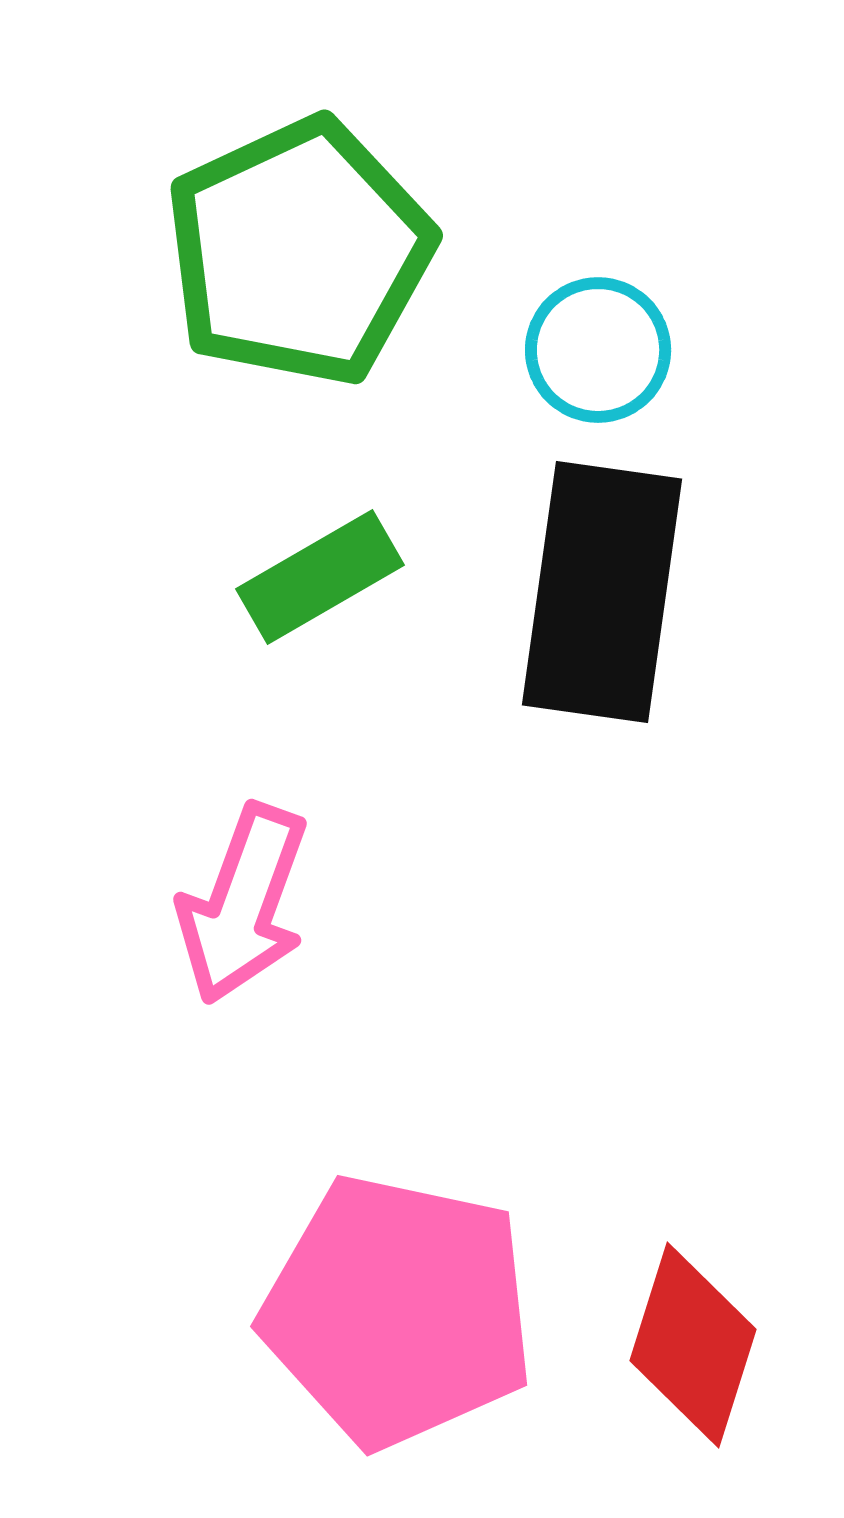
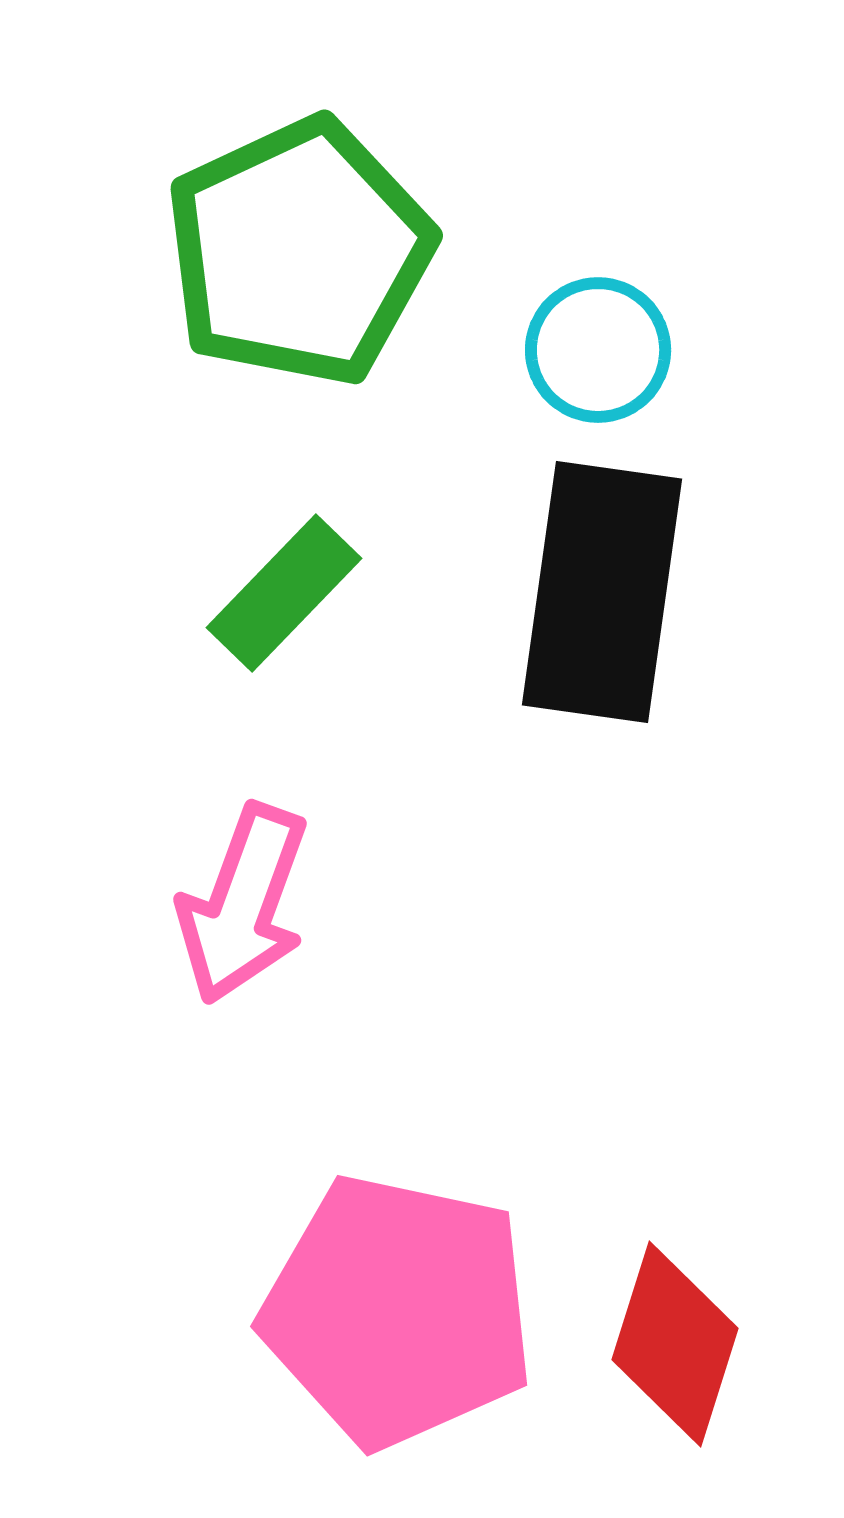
green rectangle: moved 36 px left, 16 px down; rotated 16 degrees counterclockwise
red diamond: moved 18 px left, 1 px up
